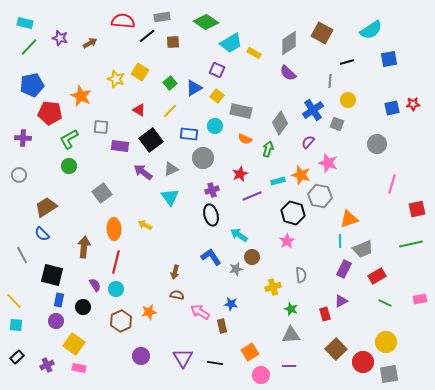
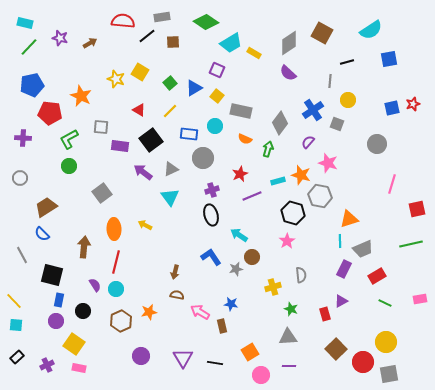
red star at (413, 104): rotated 16 degrees counterclockwise
gray circle at (19, 175): moved 1 px right, 3 px down
black circle at (83, 307): moved 4 px down
gray triangle at (291, 335): moved 3 px left, 2 px down
